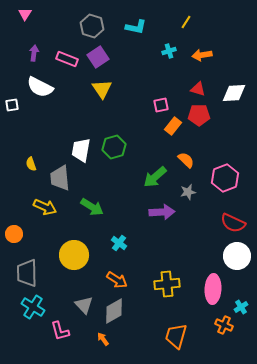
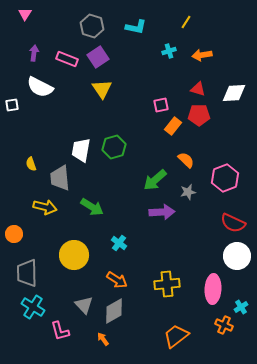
green arrow at (155, 177): moved 3 px down
yellow arrow at (45, 207): rotated 10 degrees counterclockwise
orange trapezoid at (176, 336): rotated 36 degrees clockwise
